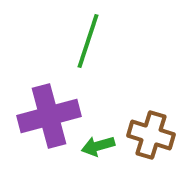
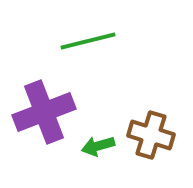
green line: rotated 58 degrees clockwise
purple cross: moved 5 px left, 4 px up; rotated 6 degrees counterclockwise
